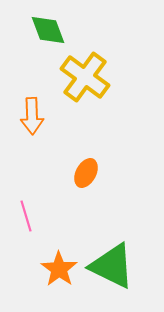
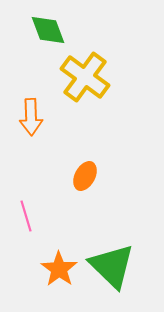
orange arrow: moved 1 px left, 1 px down
orange ellipse: moved 1 px left, 3 px down
green triangle: rotated 18 degrees clockwise
